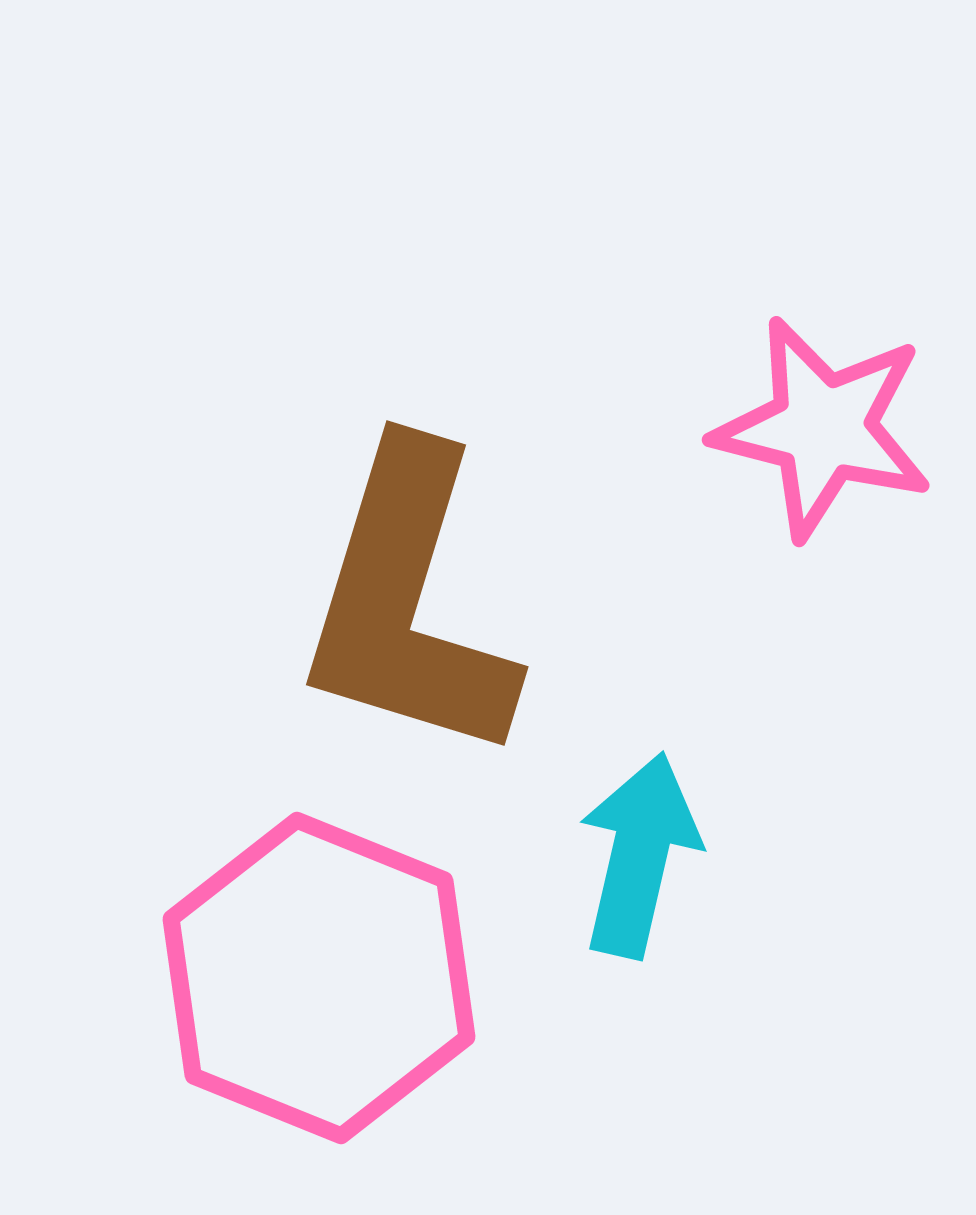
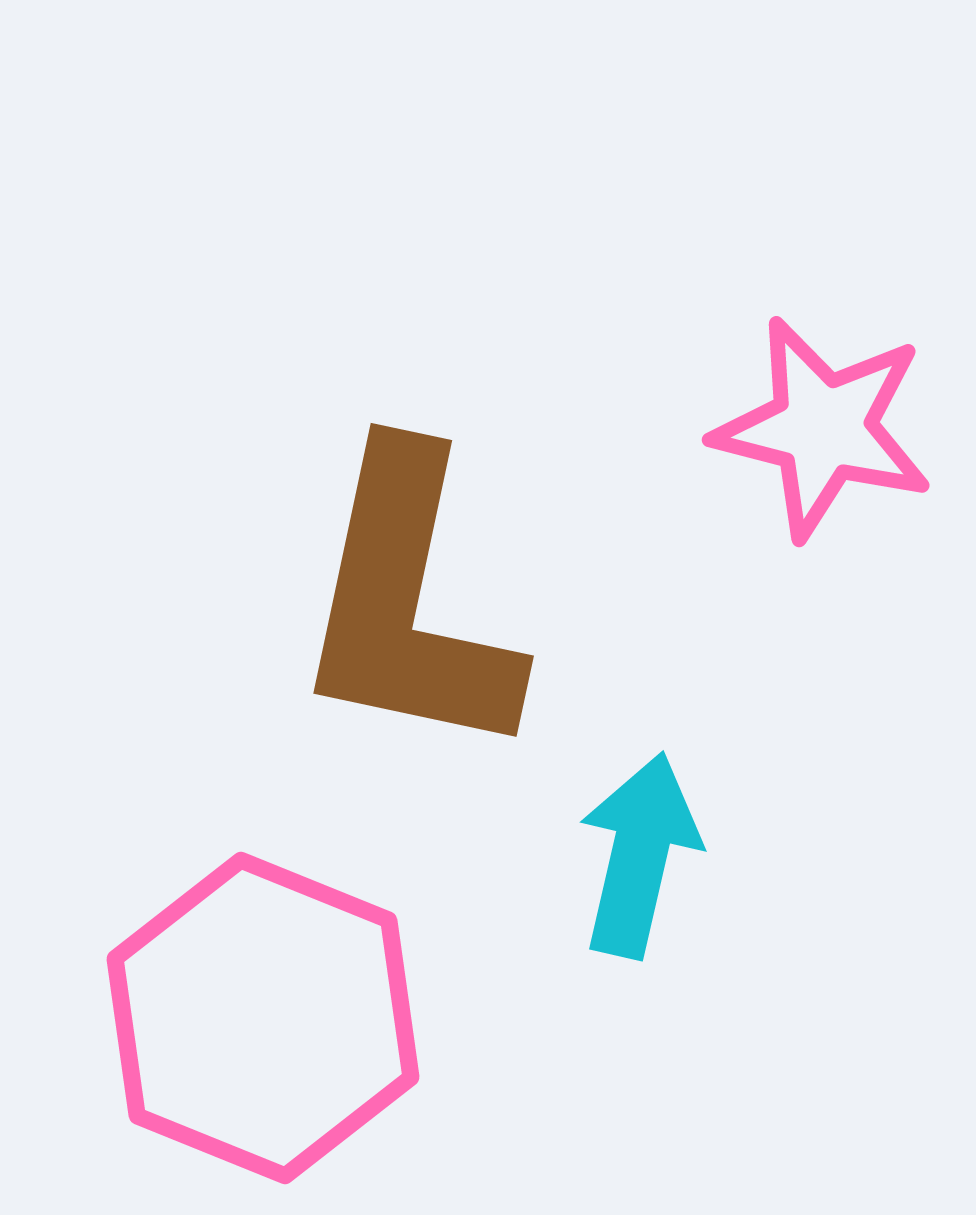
brown L-shape: rotated 5 degrees counterclockwise
pink hexagon: moved 56 px left, 40 px down
